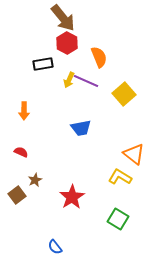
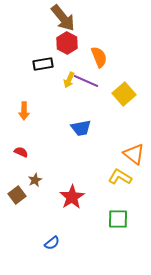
green square: rotated 30 degrees counterclockwise
blue semicircle: moved 3 px left, 4 px up; rotated 91 degrees counterclockwise
